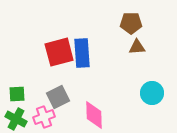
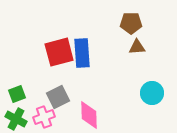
green square: rotated 18 degrees counterclockwise
pink diamond: moved 5 px left
